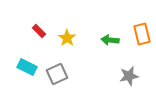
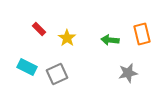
red rectangle: moved 2 px up
gray star: moved 1 px left, 3 px up
